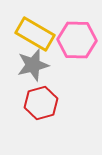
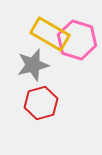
yellow rectangle: moved 15 px right
pink hexagon: rotated 15 degrees clockwise
